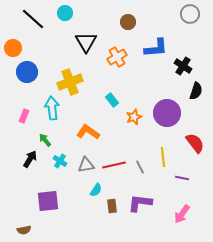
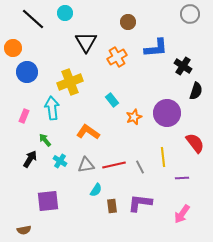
purple line: rotated 16 degrees counterclockwise
